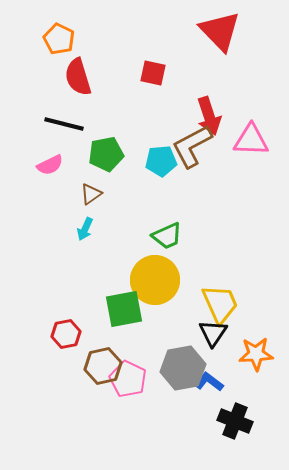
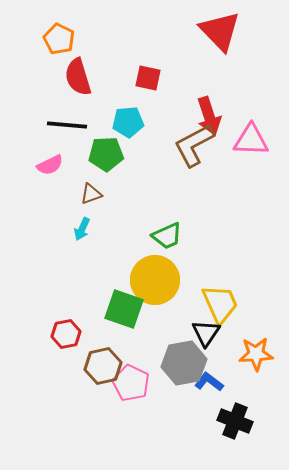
red square: moved 5 px left, 5 px down
black line: moved 3 px right, 1 px down; rotated 9 degrees counterclockwise
brown L-shape: moved 2 px right, 1 px up
green pentagon: rotated 8 degrees clockwise
cyan pentagon: moved 33 px left, 39 px up
brown triangle: rotated 15 degrees clockwise
cyan arrow: moved 3 px left
green square: rotated 30 degrees clockwise
black triangle: moved 7 px left
gray hexagon: moved 1 px right, 5 px up
pink pentagon: moved 3 px right, 4 px down
